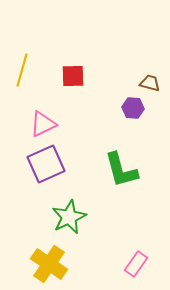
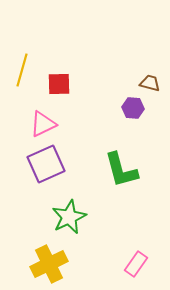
red square: moved 14 px left, 8 px down
yellow cross: rotated 30 degrees clockwise
